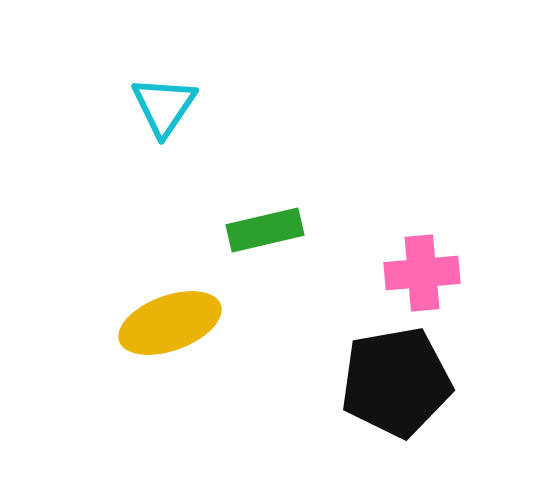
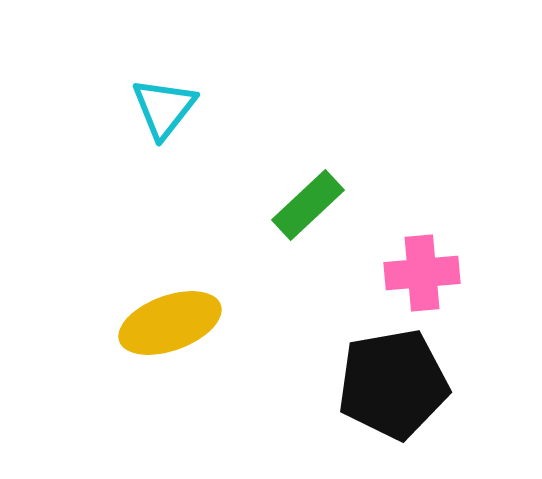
cyan triangle: moved 2 px down; rotated 4 degrees clockwise
green rectangle: moved 43 px right, 25 px up; rotated 30 degrees counterclockwise
black pentagon: moved 3 px left, 2 px down
